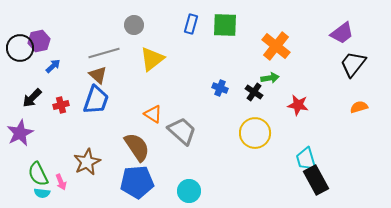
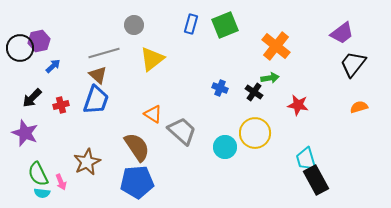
green square: rotated 24 degrees counterclockwise
purple star: moved 5 px right; rotated 24 degrees counterclockwise
cyan circle: moved 36 px right, 44 px up
